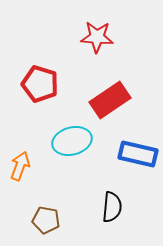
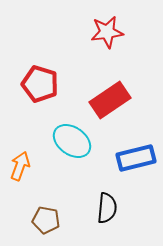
red star: moved 10 px right, 5 px up; rotated 12 degrees counterclockwise
cyan ellipse: rotated 51 degrees clockwise
blue rectangle: moved 2 px left, 4 px down; rotated 27 degrees counterclockwise
black semicircle: moved 5 px left, 1 px down
